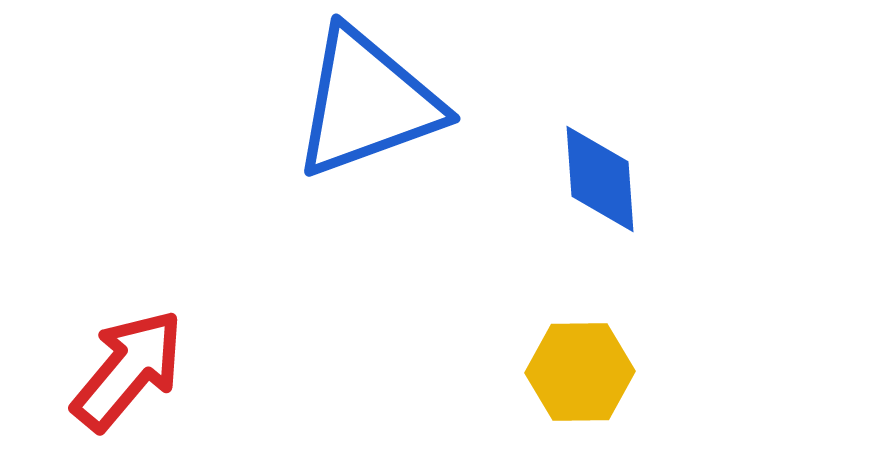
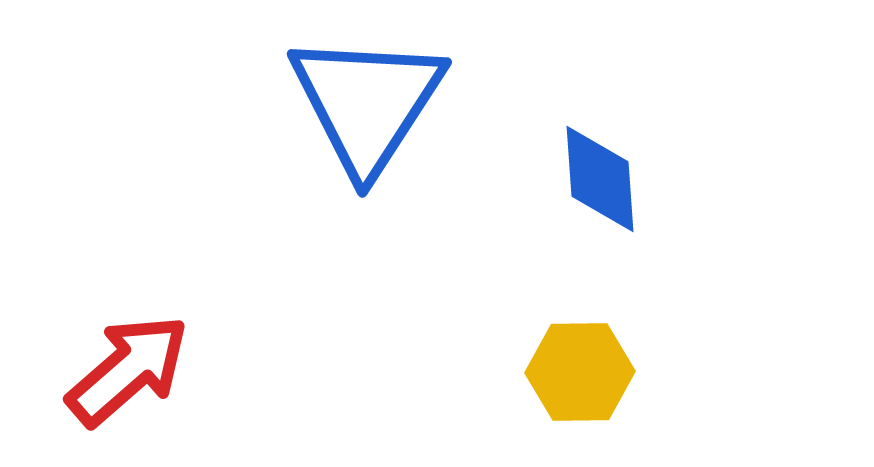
blue triangle: rotated 37 degrees counterclockwise
red arrow: rotated 9 degrees clockwise
